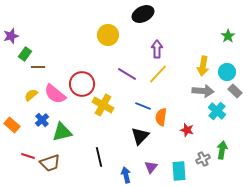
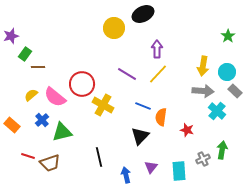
yellow circle: moved 6 px right, 7 px up
pink semicircle: moved 3 px down
